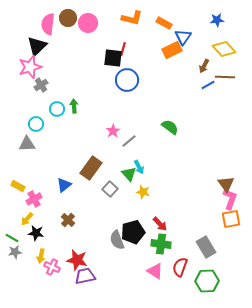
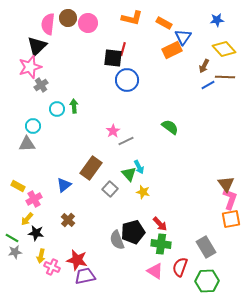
cyan circle at (36, 124): moved 3 px left, 2 px down
gray line at (129, 141): moved 3 px left; rotated 14 degrees clockwise
